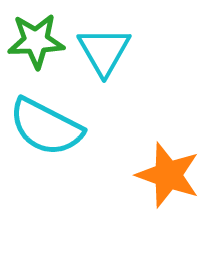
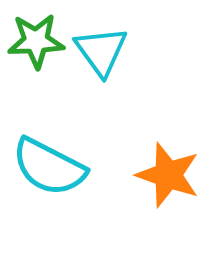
cyan triangle: moved 3 px left; rotated 6 degrees counterclockwise
cyan semicircle: moved 3 px right, 40 px down
